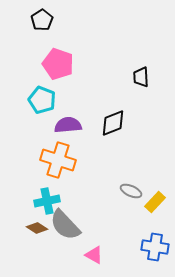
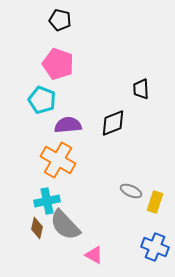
black pentagon: moved 18 px right; rotated 25 degrees counterclockwise
black trapezoid: moved 12 px down
orange cross: rotated 12 degrees clockwise
yellow rectangle: rotated 25 degrees counterclockwise
brown diamond: rotated 70 degrees clockwise
blue cross: rotated 12 degrees clockwise
